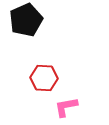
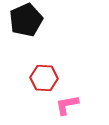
pink L-shape: moved 1 px right, 2 px up
